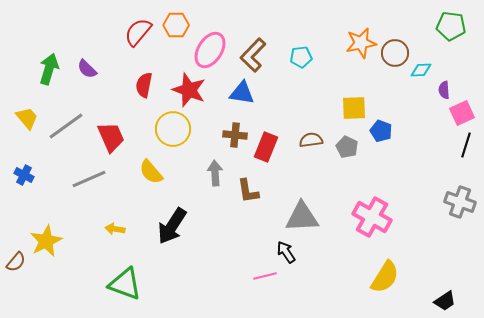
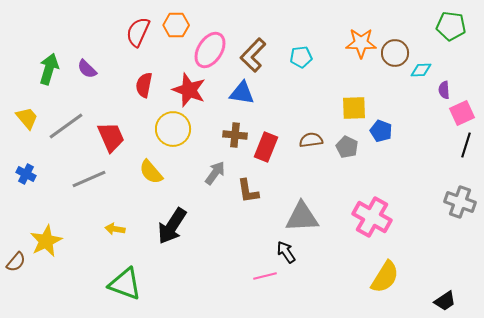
red semicircle at (138, 32): rotated 16 degrees counterclockwise
orange star at (361, 43): rotated 12 degrees clockwise
gray arrow at (215, 173): rotated 40 degrees clockwise
blue cross at (24, 175): moved 2 px right, 1 px up
